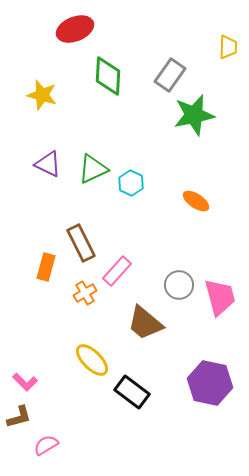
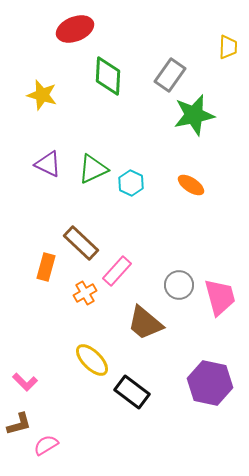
orange ellipse: moved 5 px left, 16 px up
brown rectangle: rotated 21 degrees counterclockwise
brown L-shape: moved 7 px down
